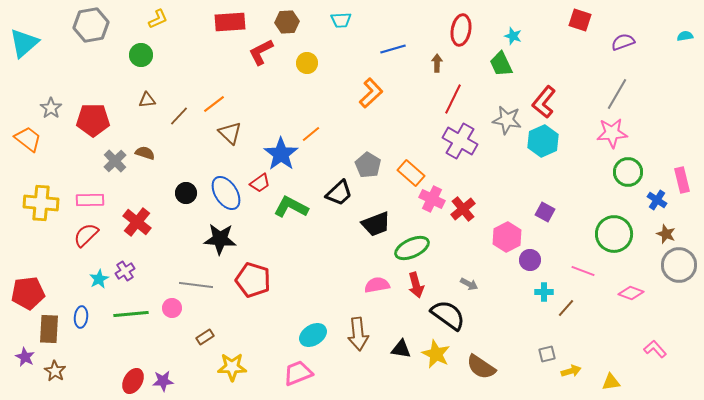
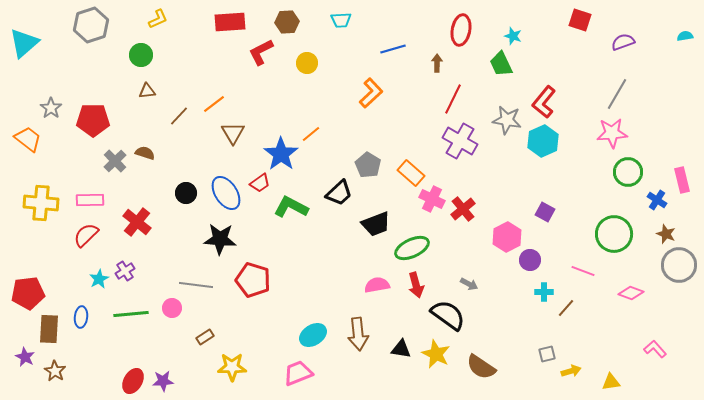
gray hexagon at (91, 25): rotated 8 degrees counterclockwise
brown triangle at (147, 100): moved 9 px up
brown triangle at (230, 133): moved 3 px right; rotated 15 degrees clockwise
